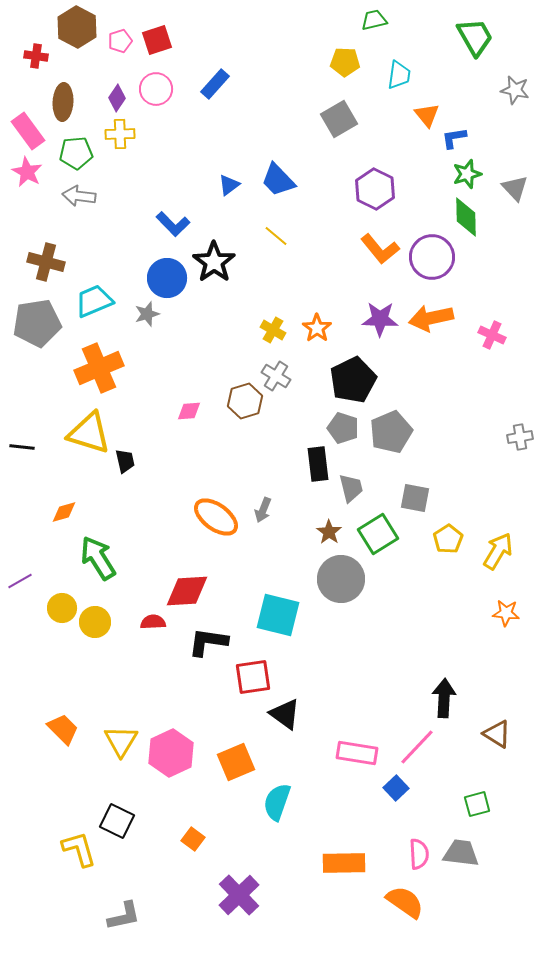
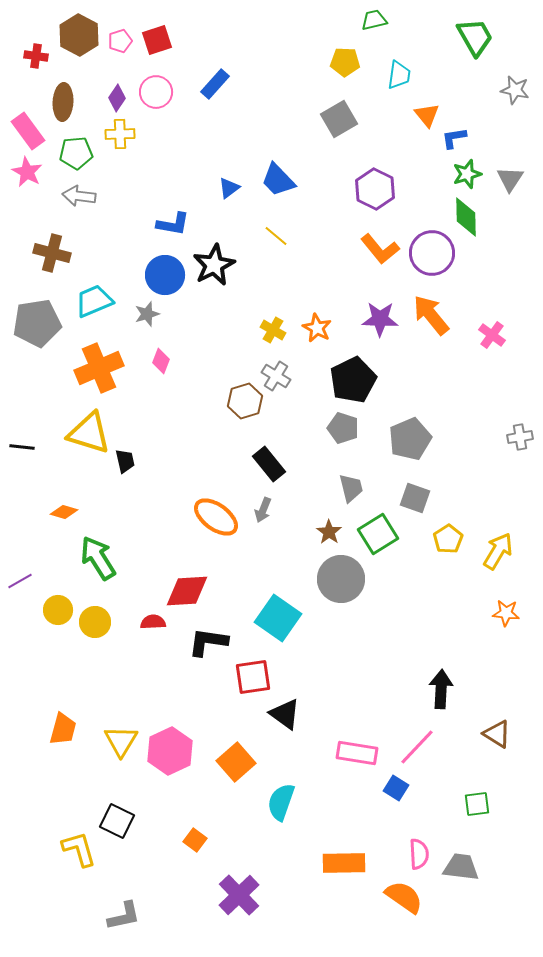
brown hexagon at (77, 27): moved 2 px right, 8 px down
pink circle at (156, 89): moved 3 px down
blue triangle at (229, 185): moved 3 px down
gray triangle at (515, 188): moved 5 px left, 9 px up; rotated 16 degrees clockwise
blue L-shape at (173, 224): rotated 36 degrees counterclockwise
purple circle at (432, 257): moved 4 px up
brown cross at (46, 262): moved 6 px right, 9 px up
black star at (214, 262): moved 3 px down; rotated 9 degrees clockwise
blue circle at (167, 278): moved 2 px left, 3 px up
orange arrow at (431, 318): moved 3 px up; rotated 63 degrees clockwise
orange star at (317, 328): rotated 8 degrees counterclockwise
pink cross at (492, 335): rotated 12 degrees clockwise
pink diamond at (189, 411): moved 28 px left, 50 px up; rotated 65 degrees counterclockwise
gray pentagon at (391, 432): moved 19 px right, 7 px down
black rectangle at (318, 464): moved 49 px left; rotated 32 degrees counterclockwise
gray square at (415, 498): rotated 8 degrees clockwise
orange diamond at (64, 512): rotated 32 degrees clockwise
yellow circle at (62, 608): moved 4 px left, 2 px down
cyan square at (278, 615): moved 3 px down; rotated 21 degrees clockwise
black arrow at (444, 698): moved 3 px left, 9 px up
orange trapezoid at (63, 729): rotated 60 degrees clockwise
pink hexagon at (171, 753): moved 1 px left, 2 px up
orange square at (236, 762): rotated 18 degrees counterclockwise
blue square at (396, 788): rotated 15 degrees counterclockwise
cyan semicircle at (277, 802): moved 4 px right
green square at (477, 804): rotated 8 degrees clockwise
orange square at (193, 839): moved 2 px right, 1 px down
gray trapezoid at (461, 853): moved 14 px down
orange semicircle at (405, 902): moved 1 px left, 5 px up
